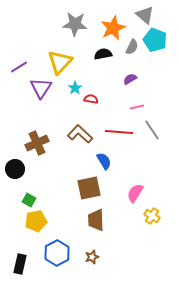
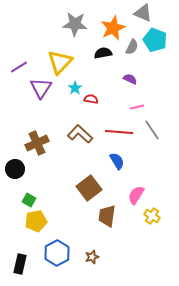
gray triangle: moved 2 px left, 2 px up; rotated 18 degrees counterclockwise
black semicircle: moved 1 px up
purple semicircle: rotated 56 degrees clockwise
blue semicircle: moved 13 px right
brown square: rotated 25 degrees counterclockwise
pink semicircle: moved 1 px right, 2 px down
brown trapezoid: moved 11 px right, 4 px up; rotated 10 degrees clockwise
